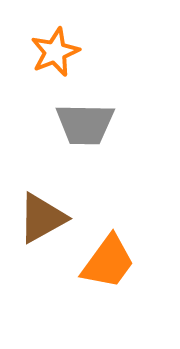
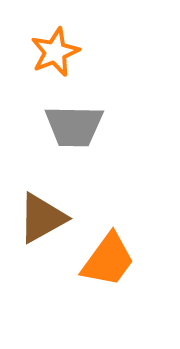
gray trapezoid: moved 11 px left, 2 px down
orange trapezoid: moved 2 px up
